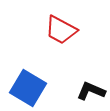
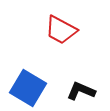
black L-shape: moved 10 px left
